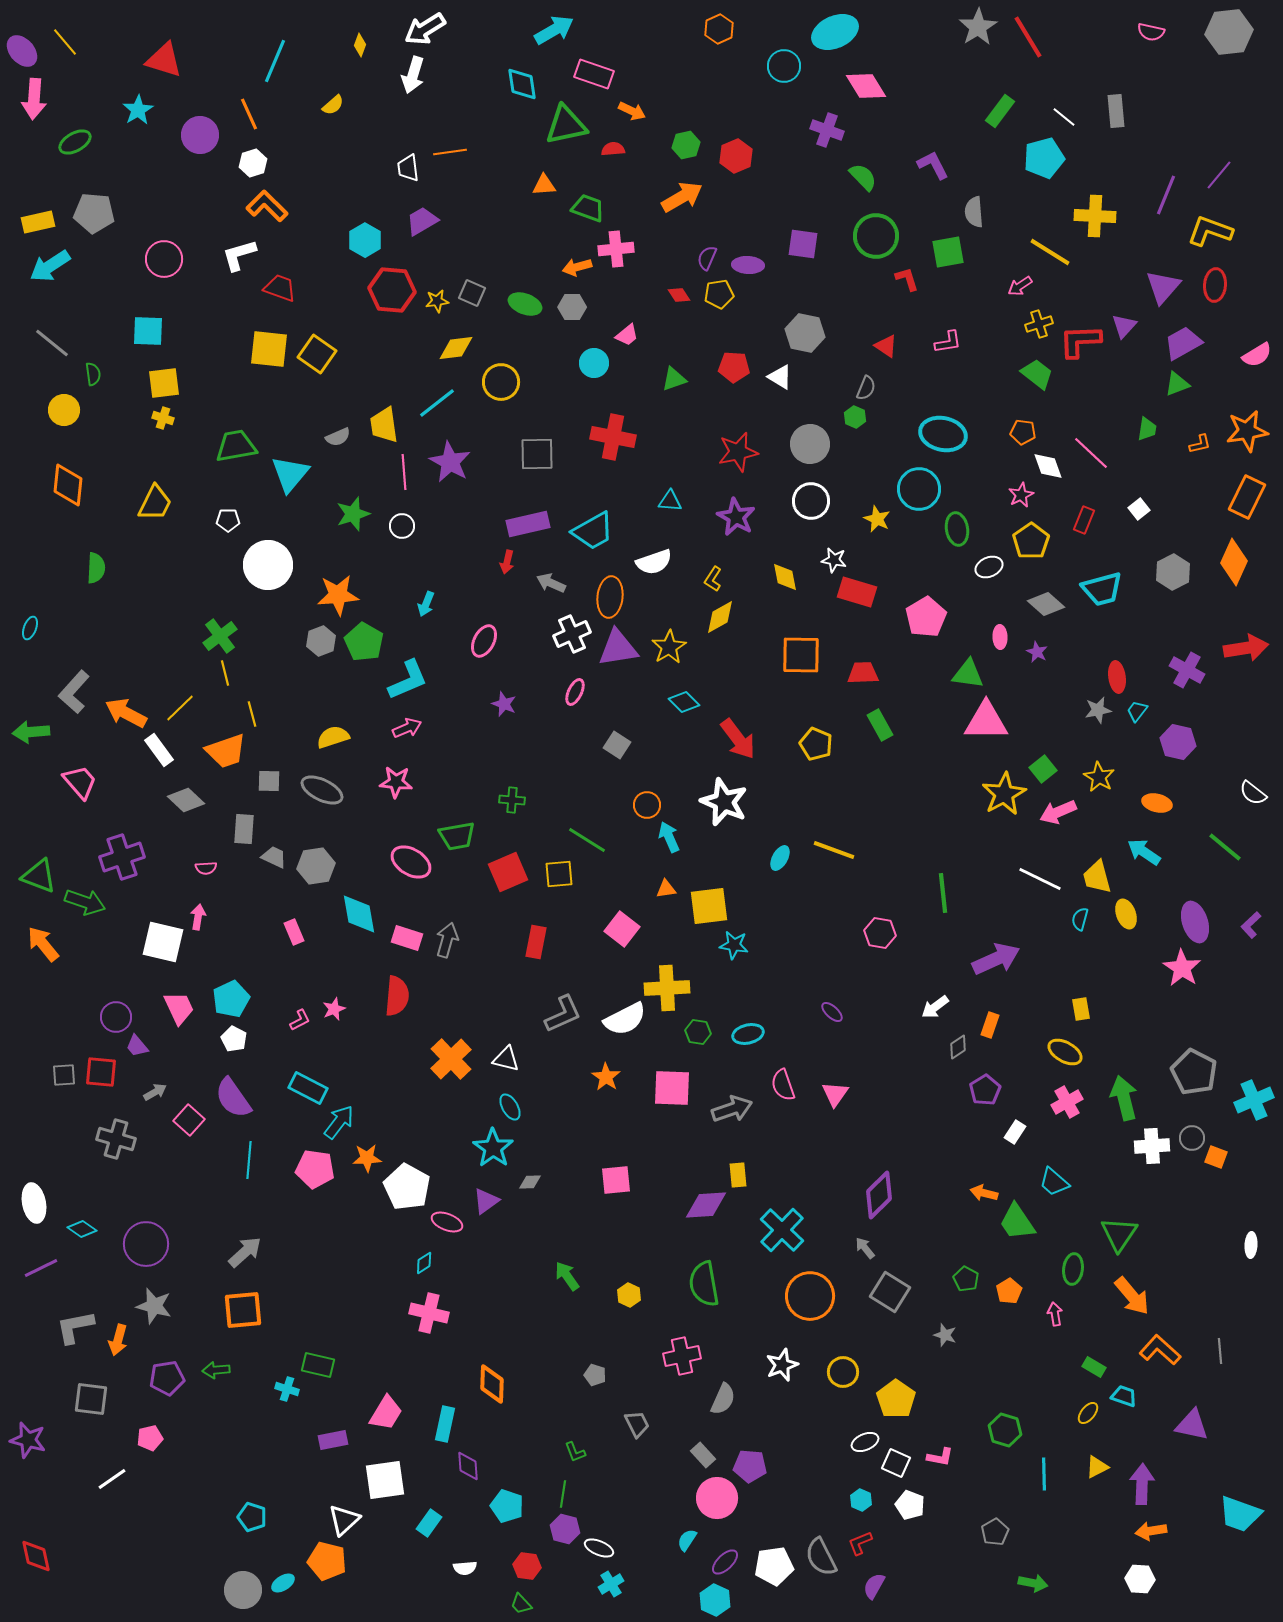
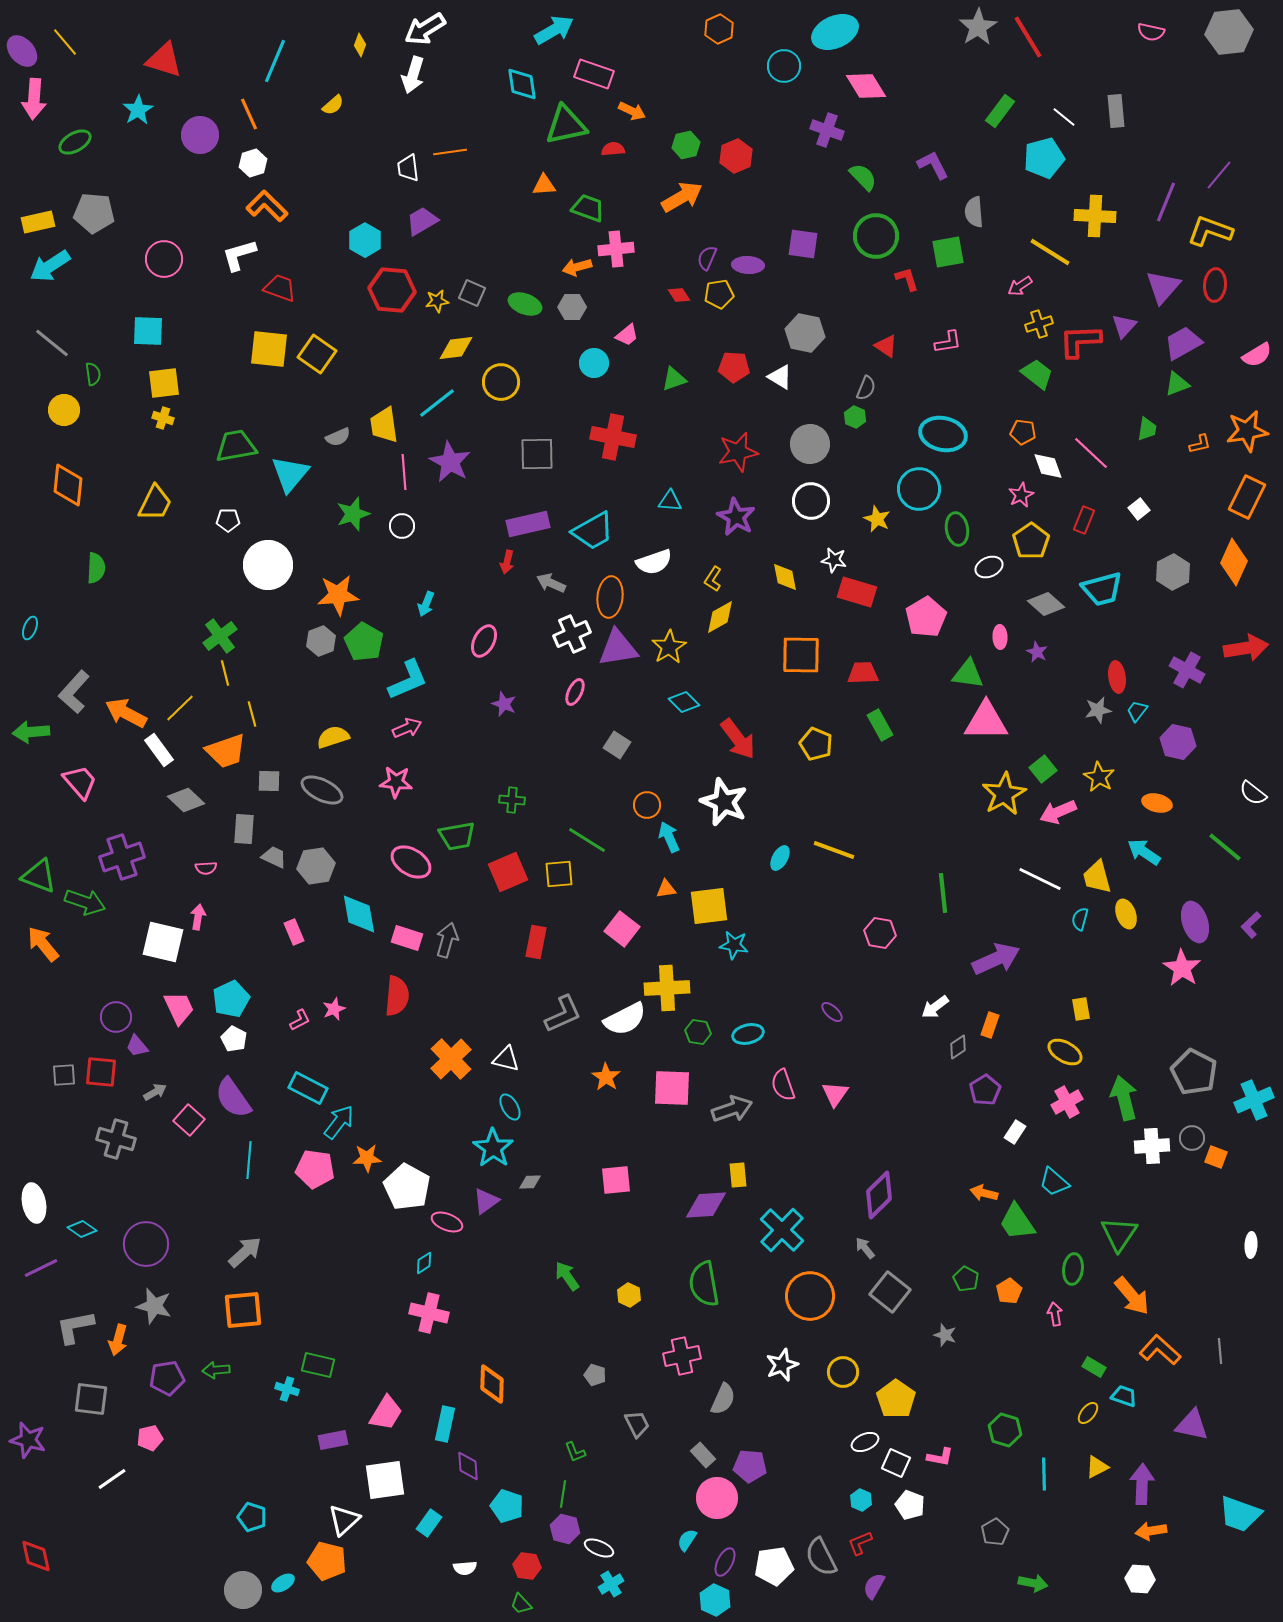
purple line at (1166, 195): moved 7 px down
gray square at (890, 1292): rotated 6 degrees clockwise
purple ellipse at (725, 1562): rotated 20 degrees counterclockwise
